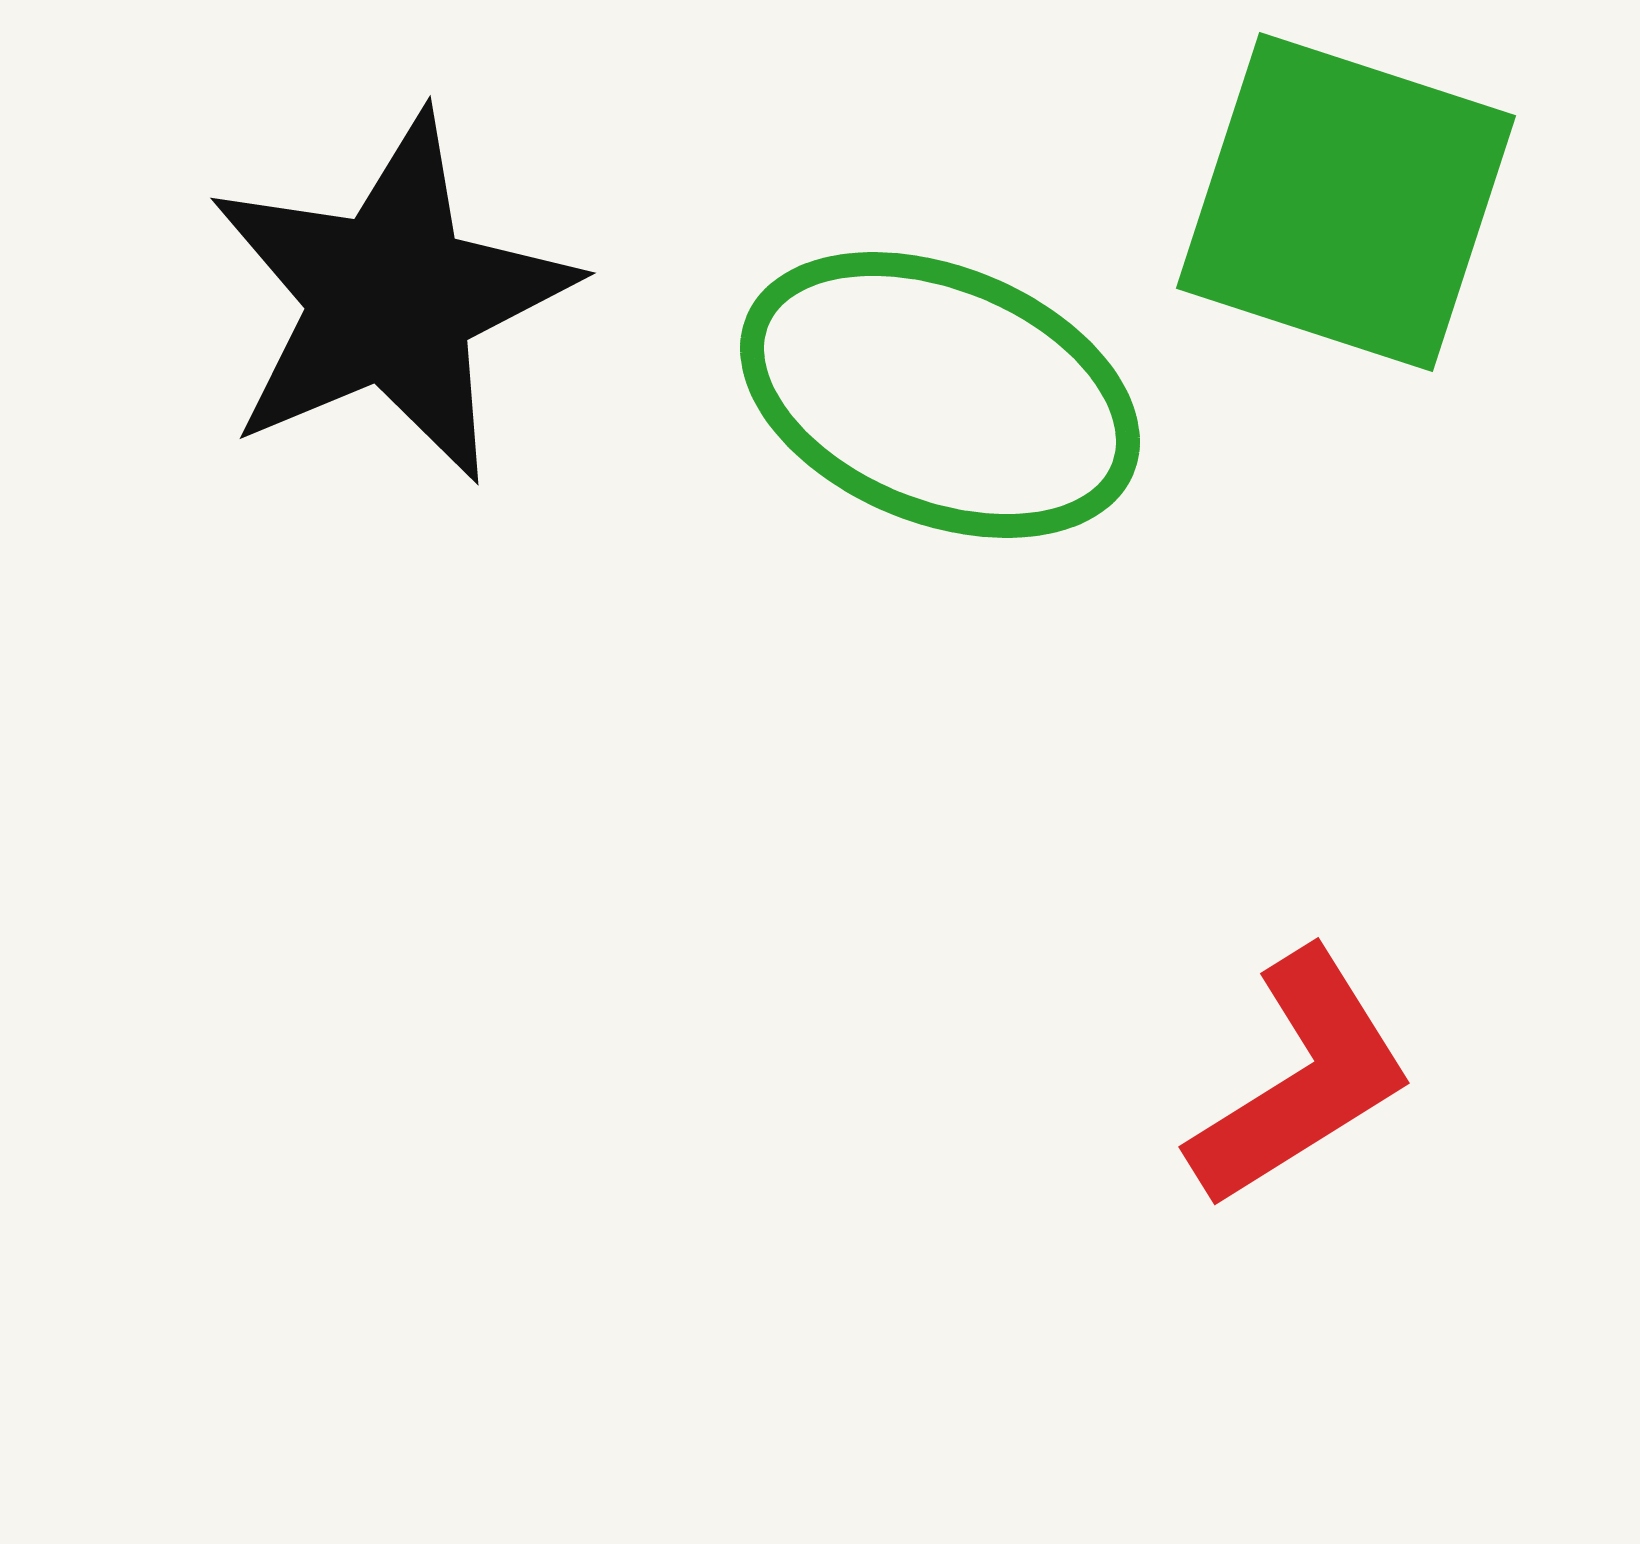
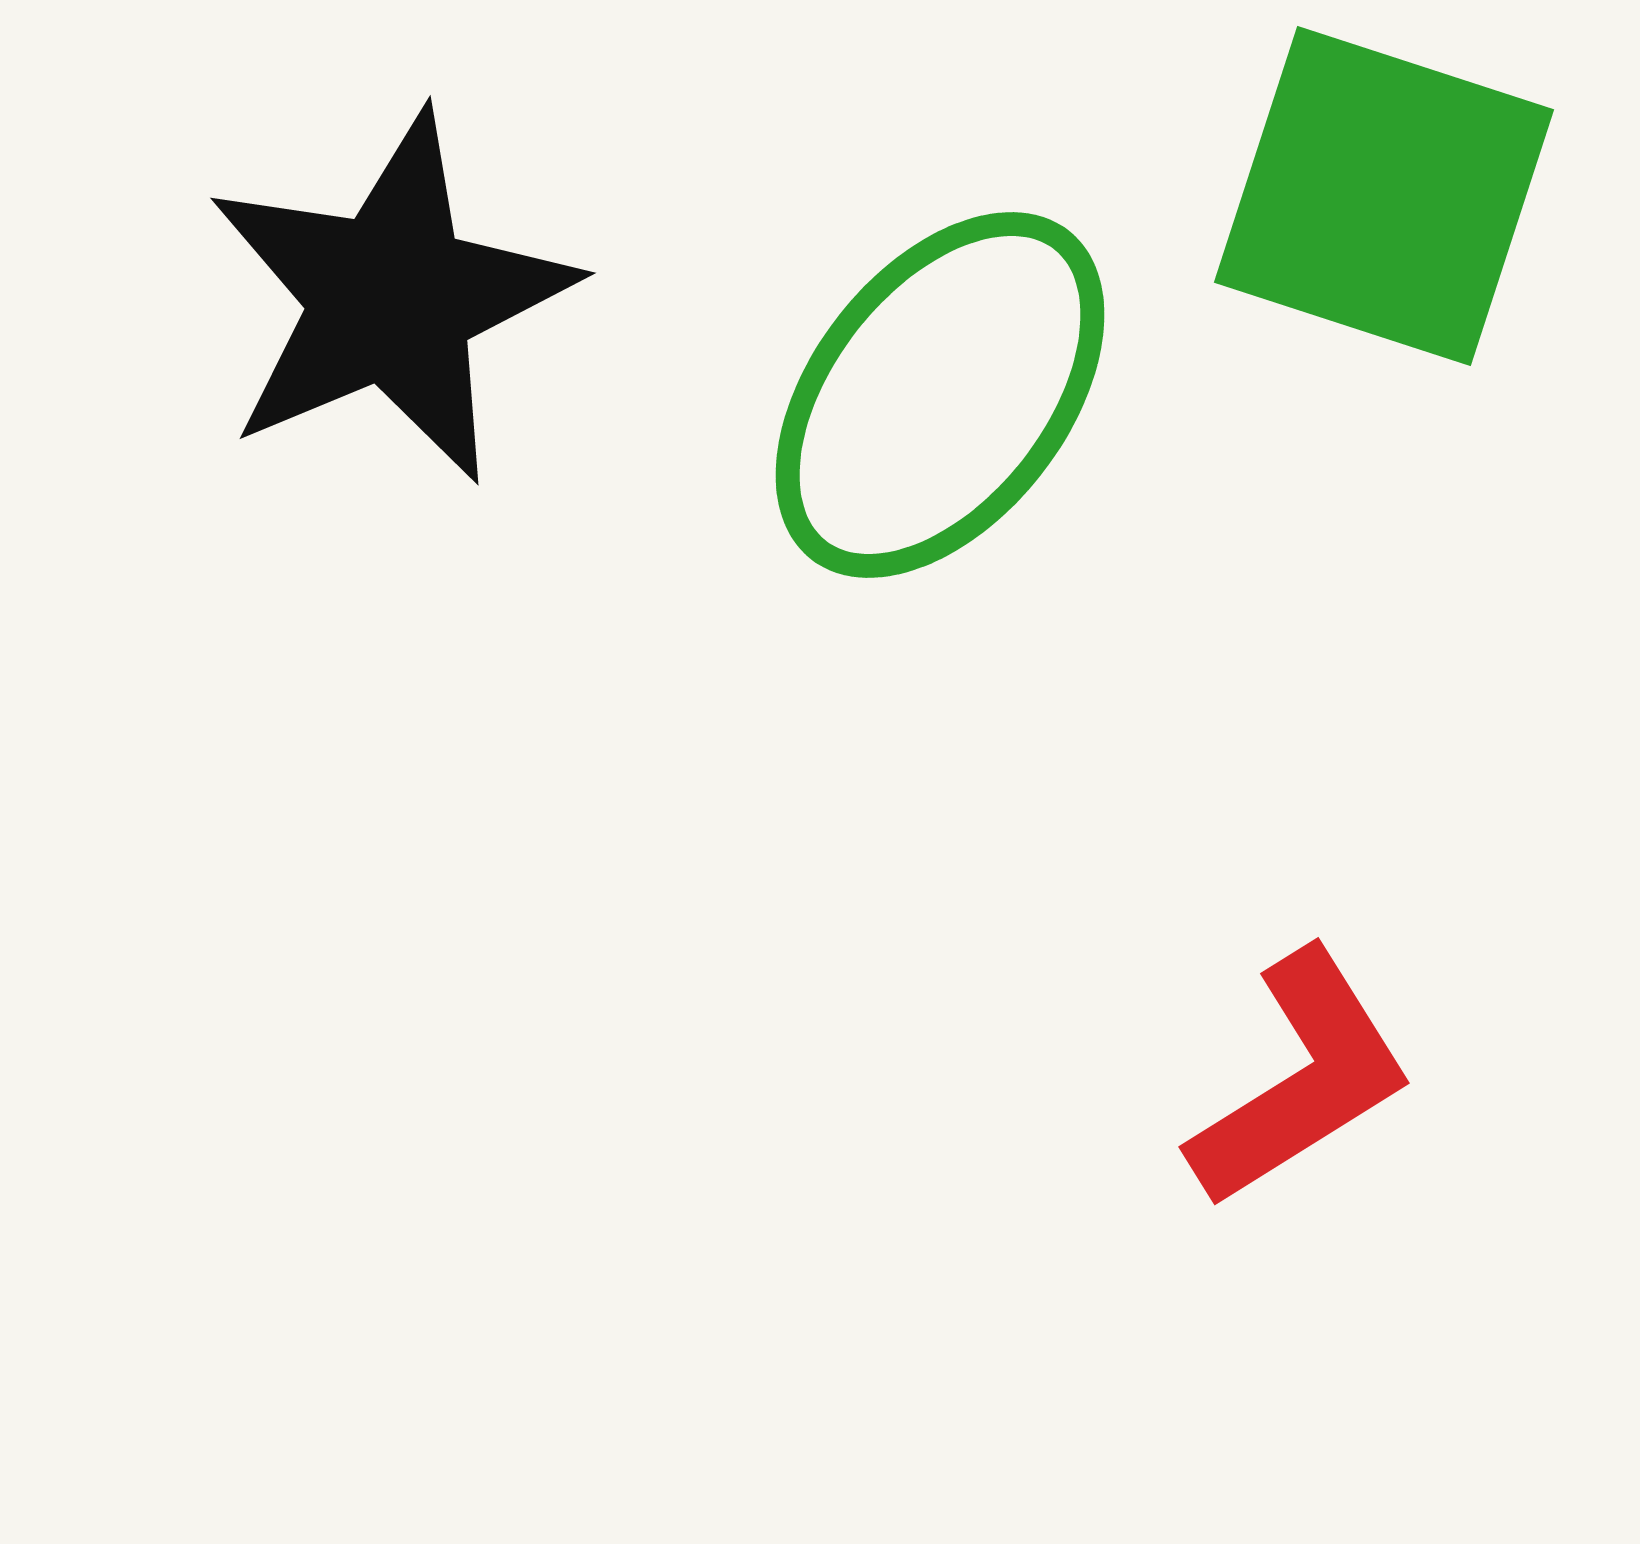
green square: moved 38 px right, 6 px up
green ellipse: rotated 74 degrees counterclockwise
